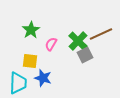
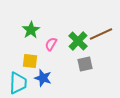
gray square: moved 9 px down; rotated 14 degrees clockwise
